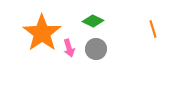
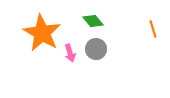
green diamond: rotated 25 degrees clockwise
orange star: rotated 6 degrees counterclockwise
pink arrow: moved 1 px right, 5 px down
